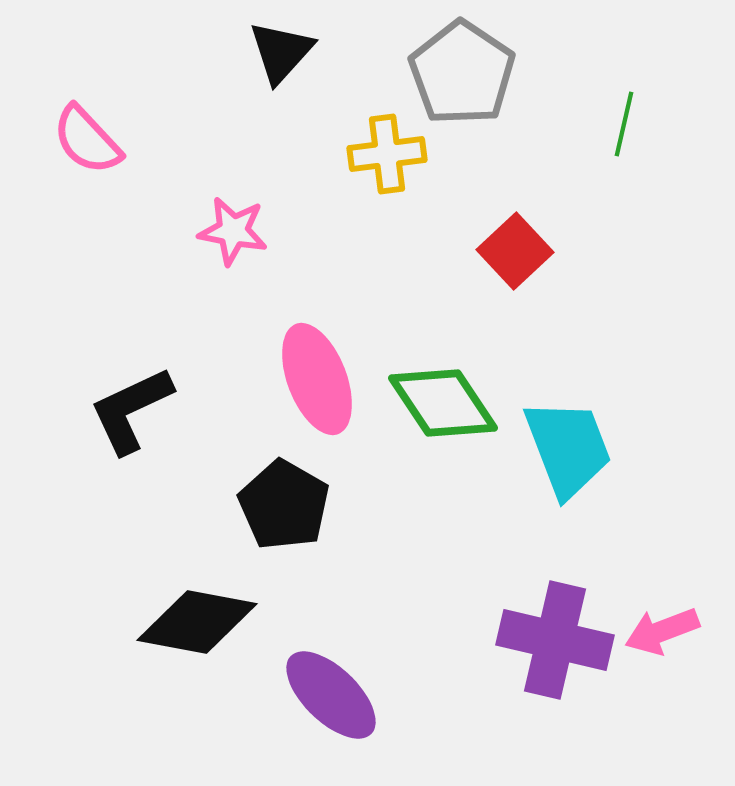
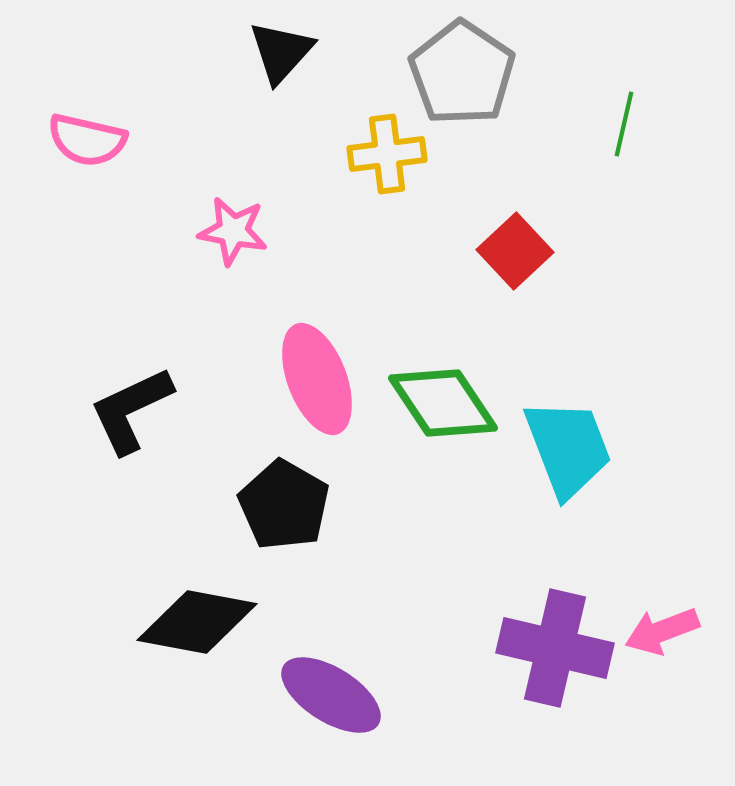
pink semicircle: rotated 34 degrees counterclockwise
purple cross: moved 8 px down
purple ellipse: rotated 12 degrees counterclockwise
